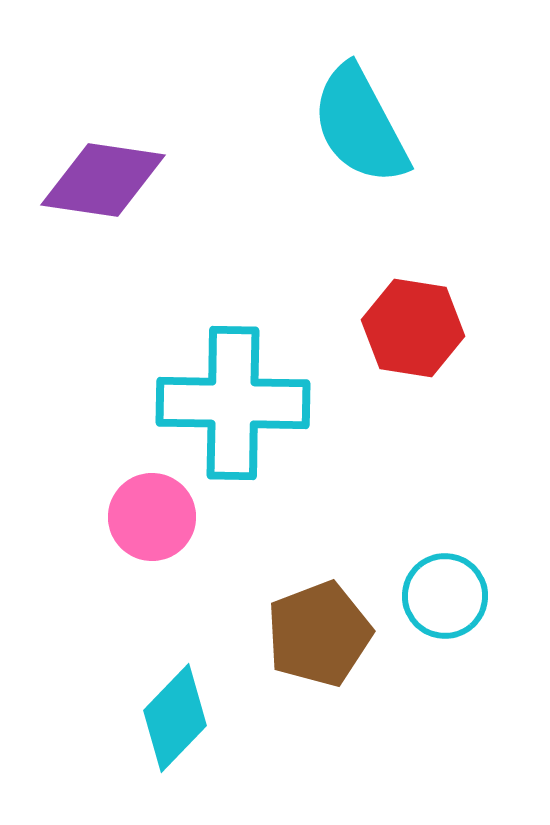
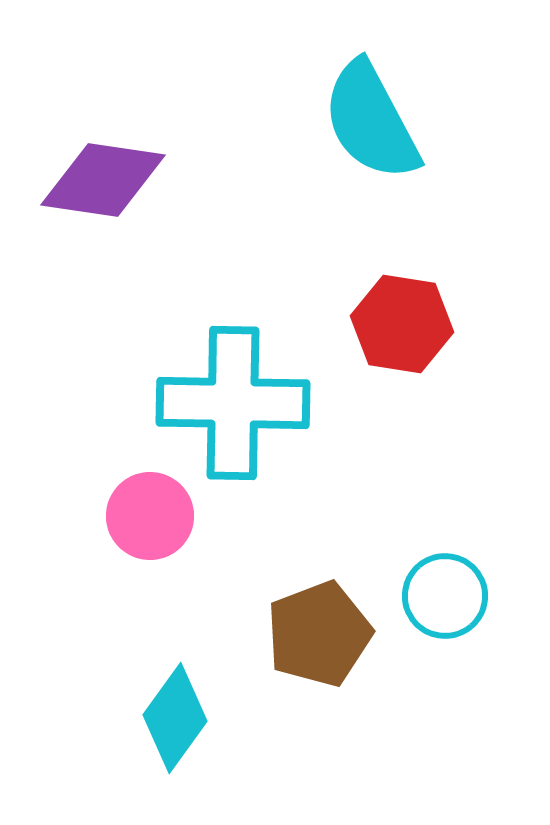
cyan semicircle: moved 11 px right, 4 px up
red hexagon: moved 11 px left, 4 px up
pink circle: moved 2 px left, 1 px up
cyan diamond: rotated 8 degrees counterclockwise
